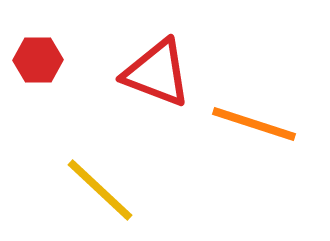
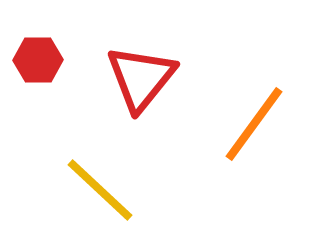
red triangle: moved 16 px left, 5 px down; rotated 48 degrees clockwise
orange line: rotated 72 degrees counterclockwise
